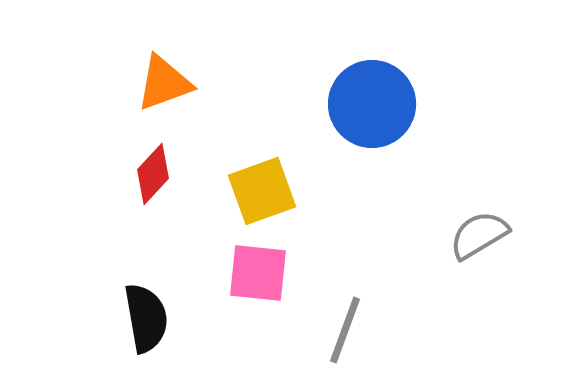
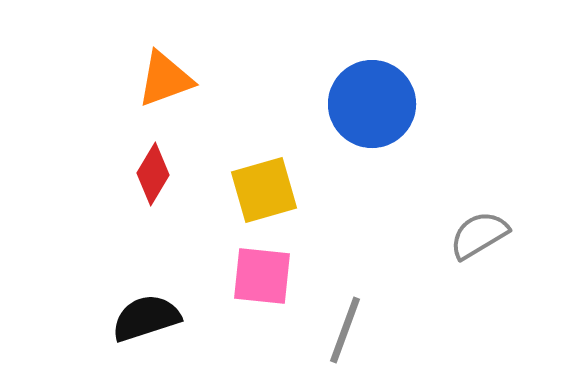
orange triangle: moved 1 px right, 4 px up
red diamond: rotated 12 degrees counterclockwise
yellow square: moved 2 px right, 1 px up; rotated 4 degrees clockwise
pink square: moved 4 px right, 3 px down
black semicircle: rotated 98 degrees counterclockwise
